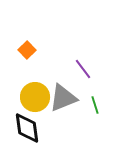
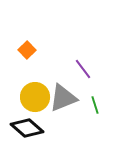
black diamond: rotated 40 degrees counterclockwise
